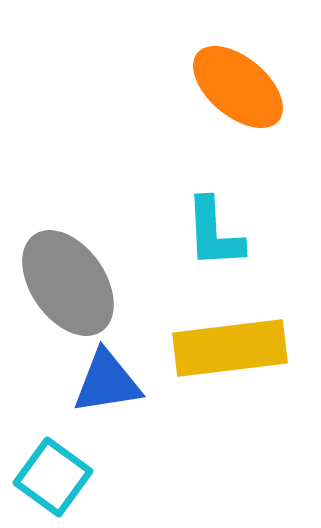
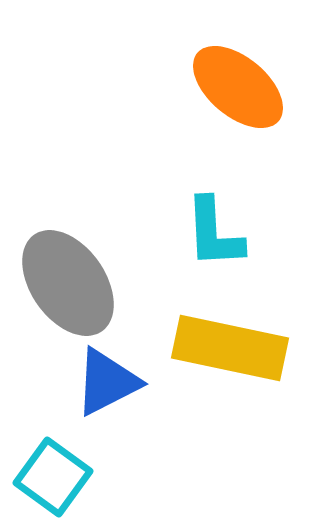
yellow rectangle: rotated 19 degrees clockwise
blue triangle: rotated 18 degrees counterclockwise
